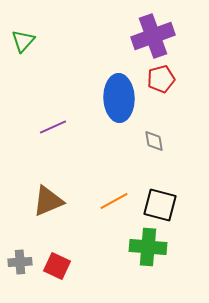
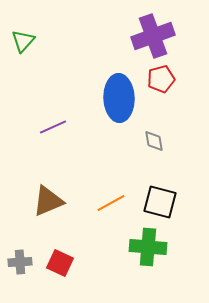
orange line: moved 3 px left, 2 px down
black square: moved 3 px up
red square: moved 3 px right, 3 px up
